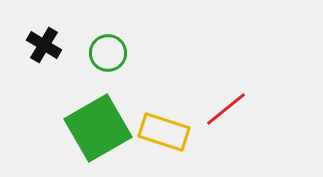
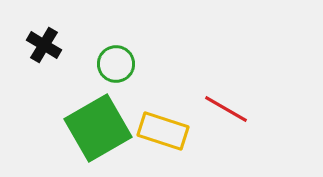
green circle: moved 8 px right, 11 px down
red line: rotated 69 degrees clockwise
yellow rectangle: moved 1 px left, 1 px up
